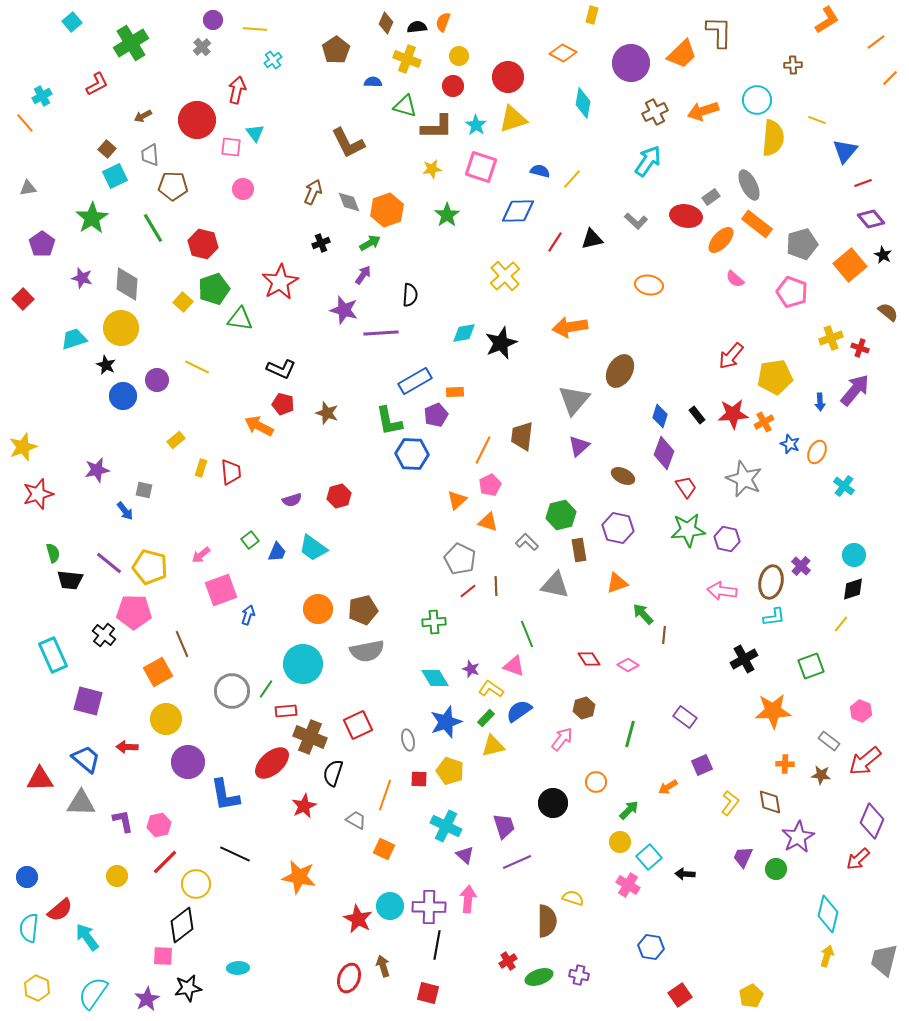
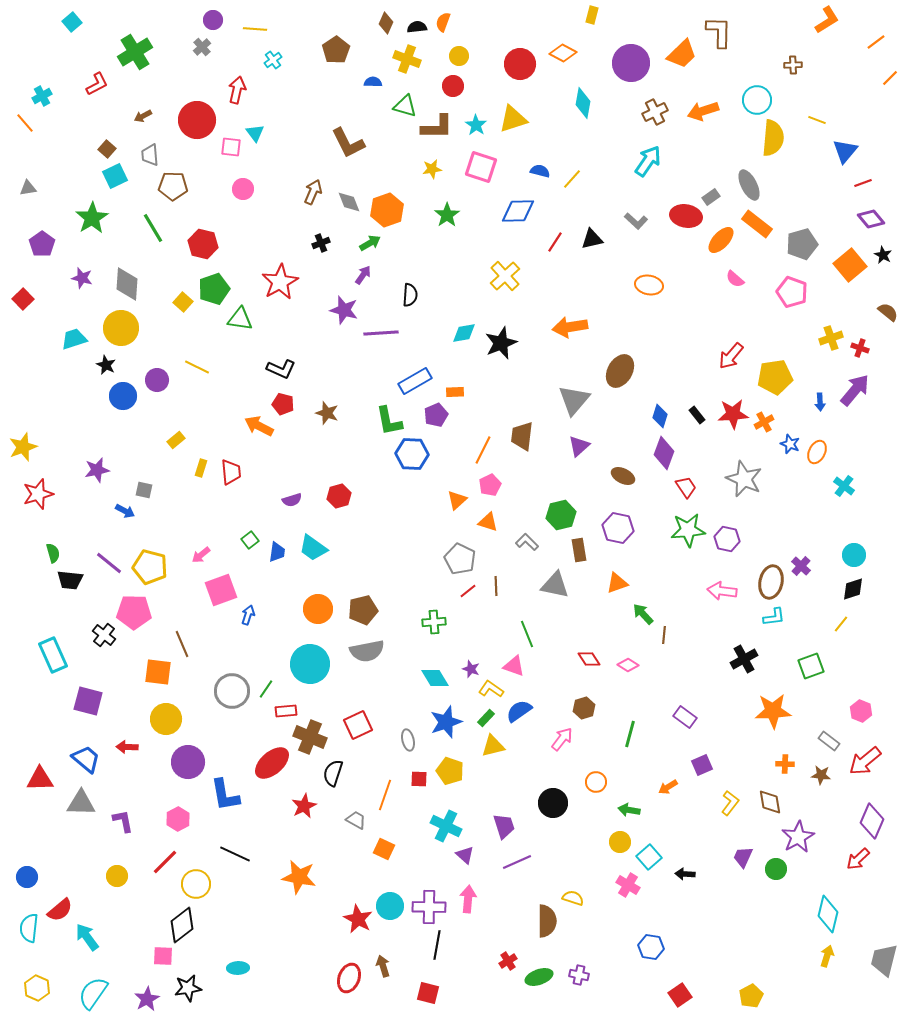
green cross at (131, 43): moved 4 px right, 9 px down
red circle at (508, 77): moved 12 px right, 13 px up
blue arrow at (125, 511): rotated 24 degrees counterclockwise
blue trapezoid at (277, 552): rotated 15 degrees counterclockwise
cyan circle at (303, 664): moved 7 px right
orange square at (158, 672): rotated 36 degrees clockwise
green arrow at (629, 810): rotated 125 degrees counterclockwise
pink hexagon at (159, 825): moved 19 px right, 6 px up; rotated 15 degrees counterclockwise
